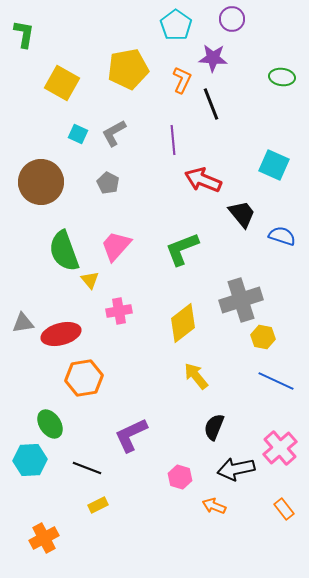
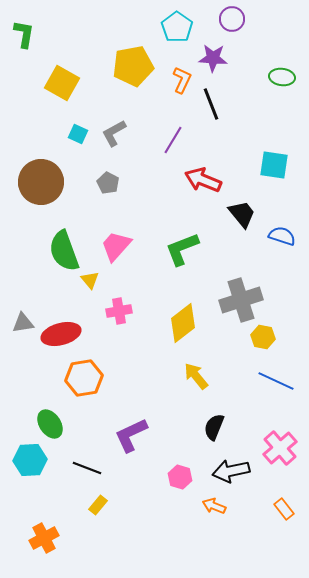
cyan pentagon at (176, 25): moved 1 px right, 2 px down
yellow pentagon at (128, 69): moved 5 px right, 3 px up
purple line at (173, 140): rotated 36 degrees clockwise
cyan square at (274, 165): rotated 16 degrees counterclockwise
black arrow at (236, 469): moved 5 px left, 2 px down
yellow rectangle at (98, 505): rotated 24 degrees counterclockwise
